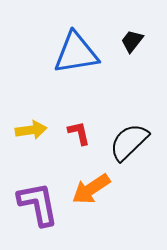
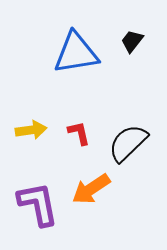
black semicircle: moved 1 px left, 1 px down
